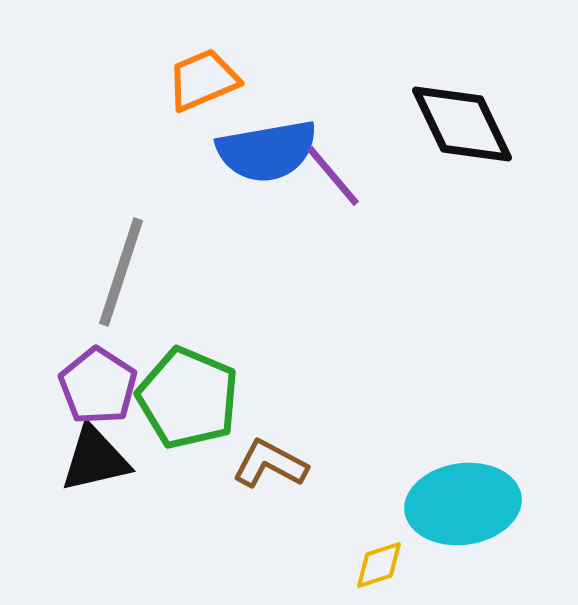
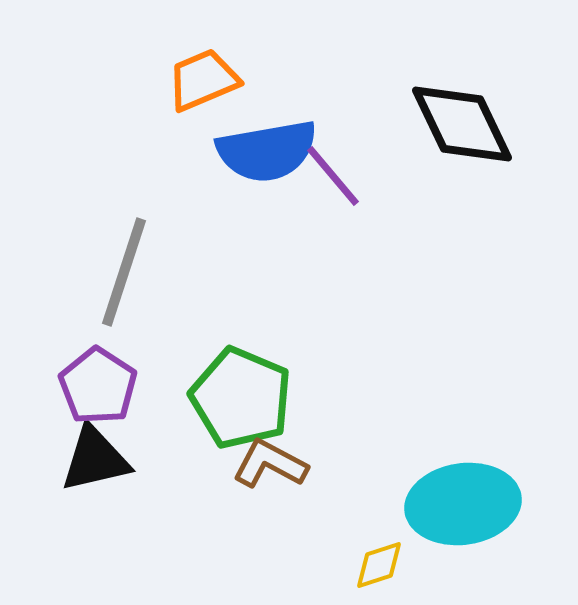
gray line: moved 3 px right
green pentagon: moved 53 px right
